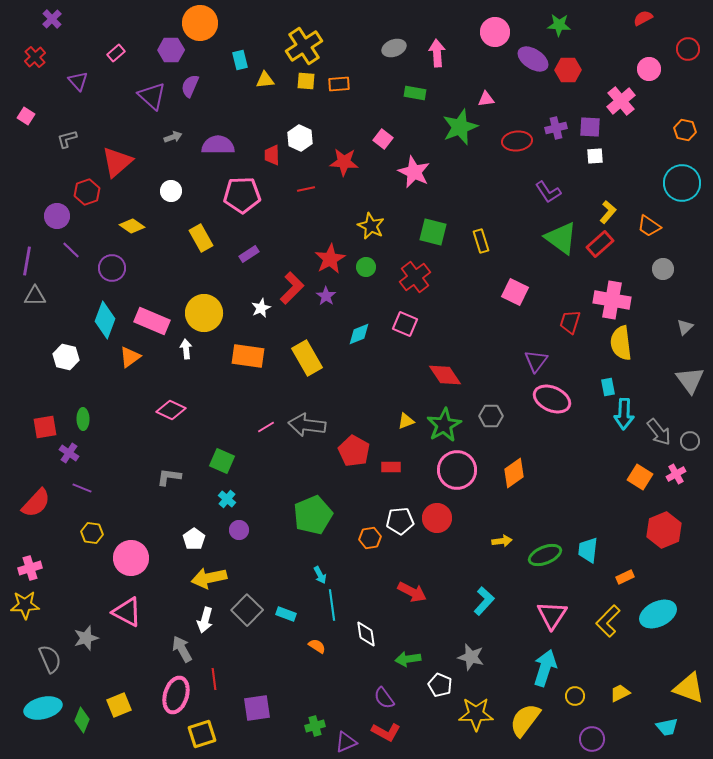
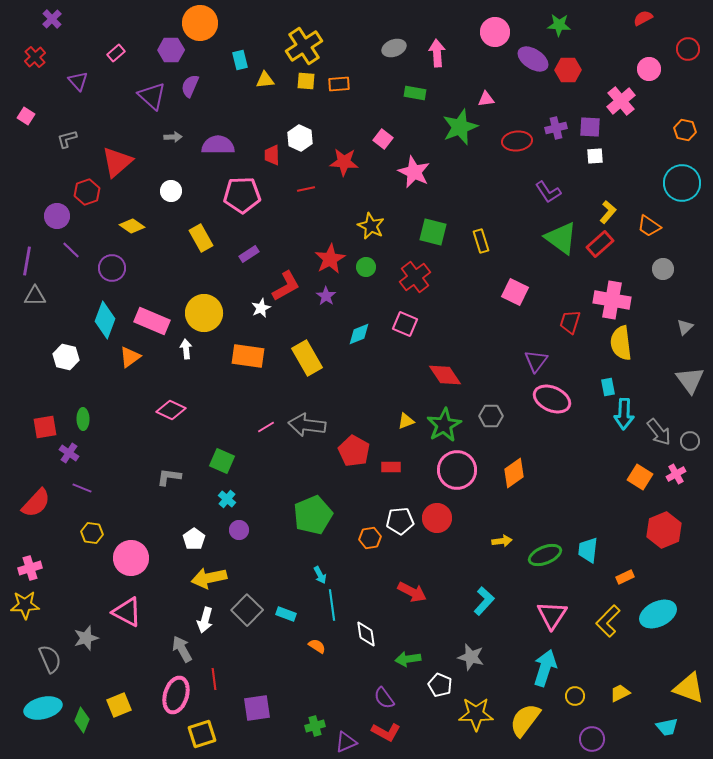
gray arrow at (173, 137): rotated 18 degrees clockwise
red L-shape at (292, 288): moved 6 px left, 2 px up; rotated 16 degrees clockwise
